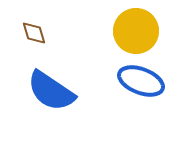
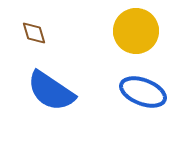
blue ellipse: moved 2 px right, 11 px down
